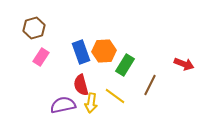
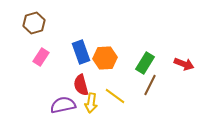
brown hexagon: moved 5 px up
orange hexagon: moved 1 px right, 7 px down
green rectangle: moved 20 px right, 2 px up
